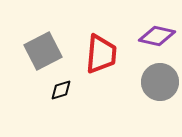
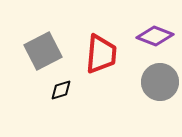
purple diamond: moved 2 px left; rotated 9 degrees clockwise
